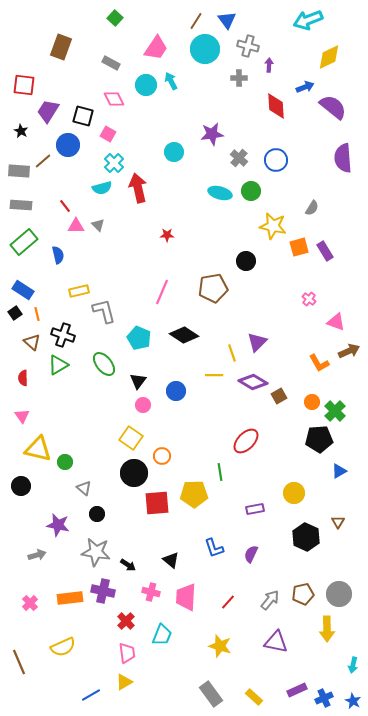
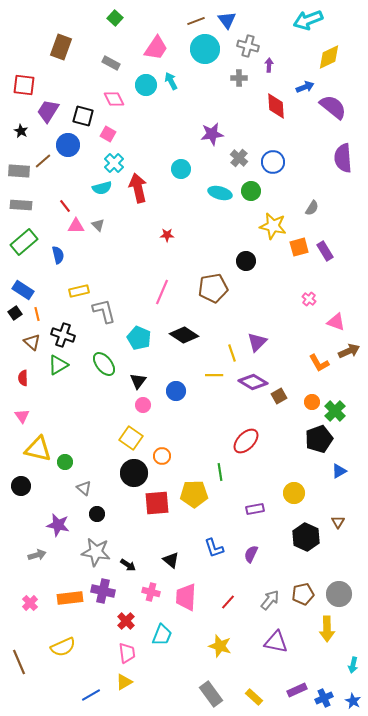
brown line at (196, 21): rotated 36 degrees clockwise
cyan circle at (174, 152): moved 7 px right, 17 px down
blue circle at (276, 160): moved 3 px left, 2 px down
black pentagon at (319, 439): rotated 16 degrees counterclockwise
